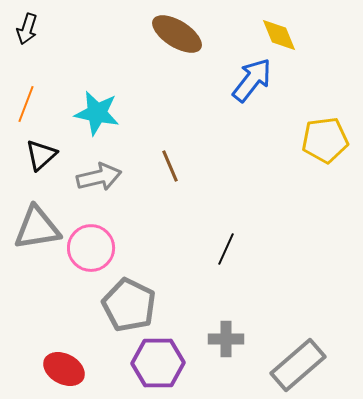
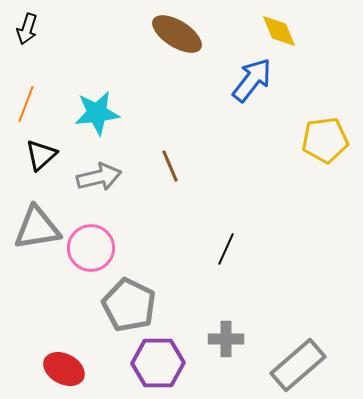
yellow diamond: moved 4 px up
cyan star: rotated 18 degrees counterclockwise
